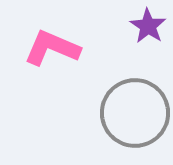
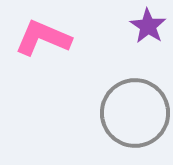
pink L-shape: moved 9 px left, 10 px up
